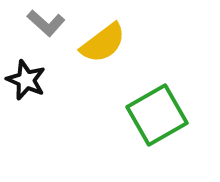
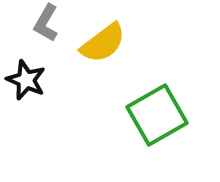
gray L-shape: rotated 78 degrees clockwise
